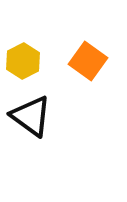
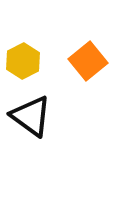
orange square: rotated 15 degrees clockwise
